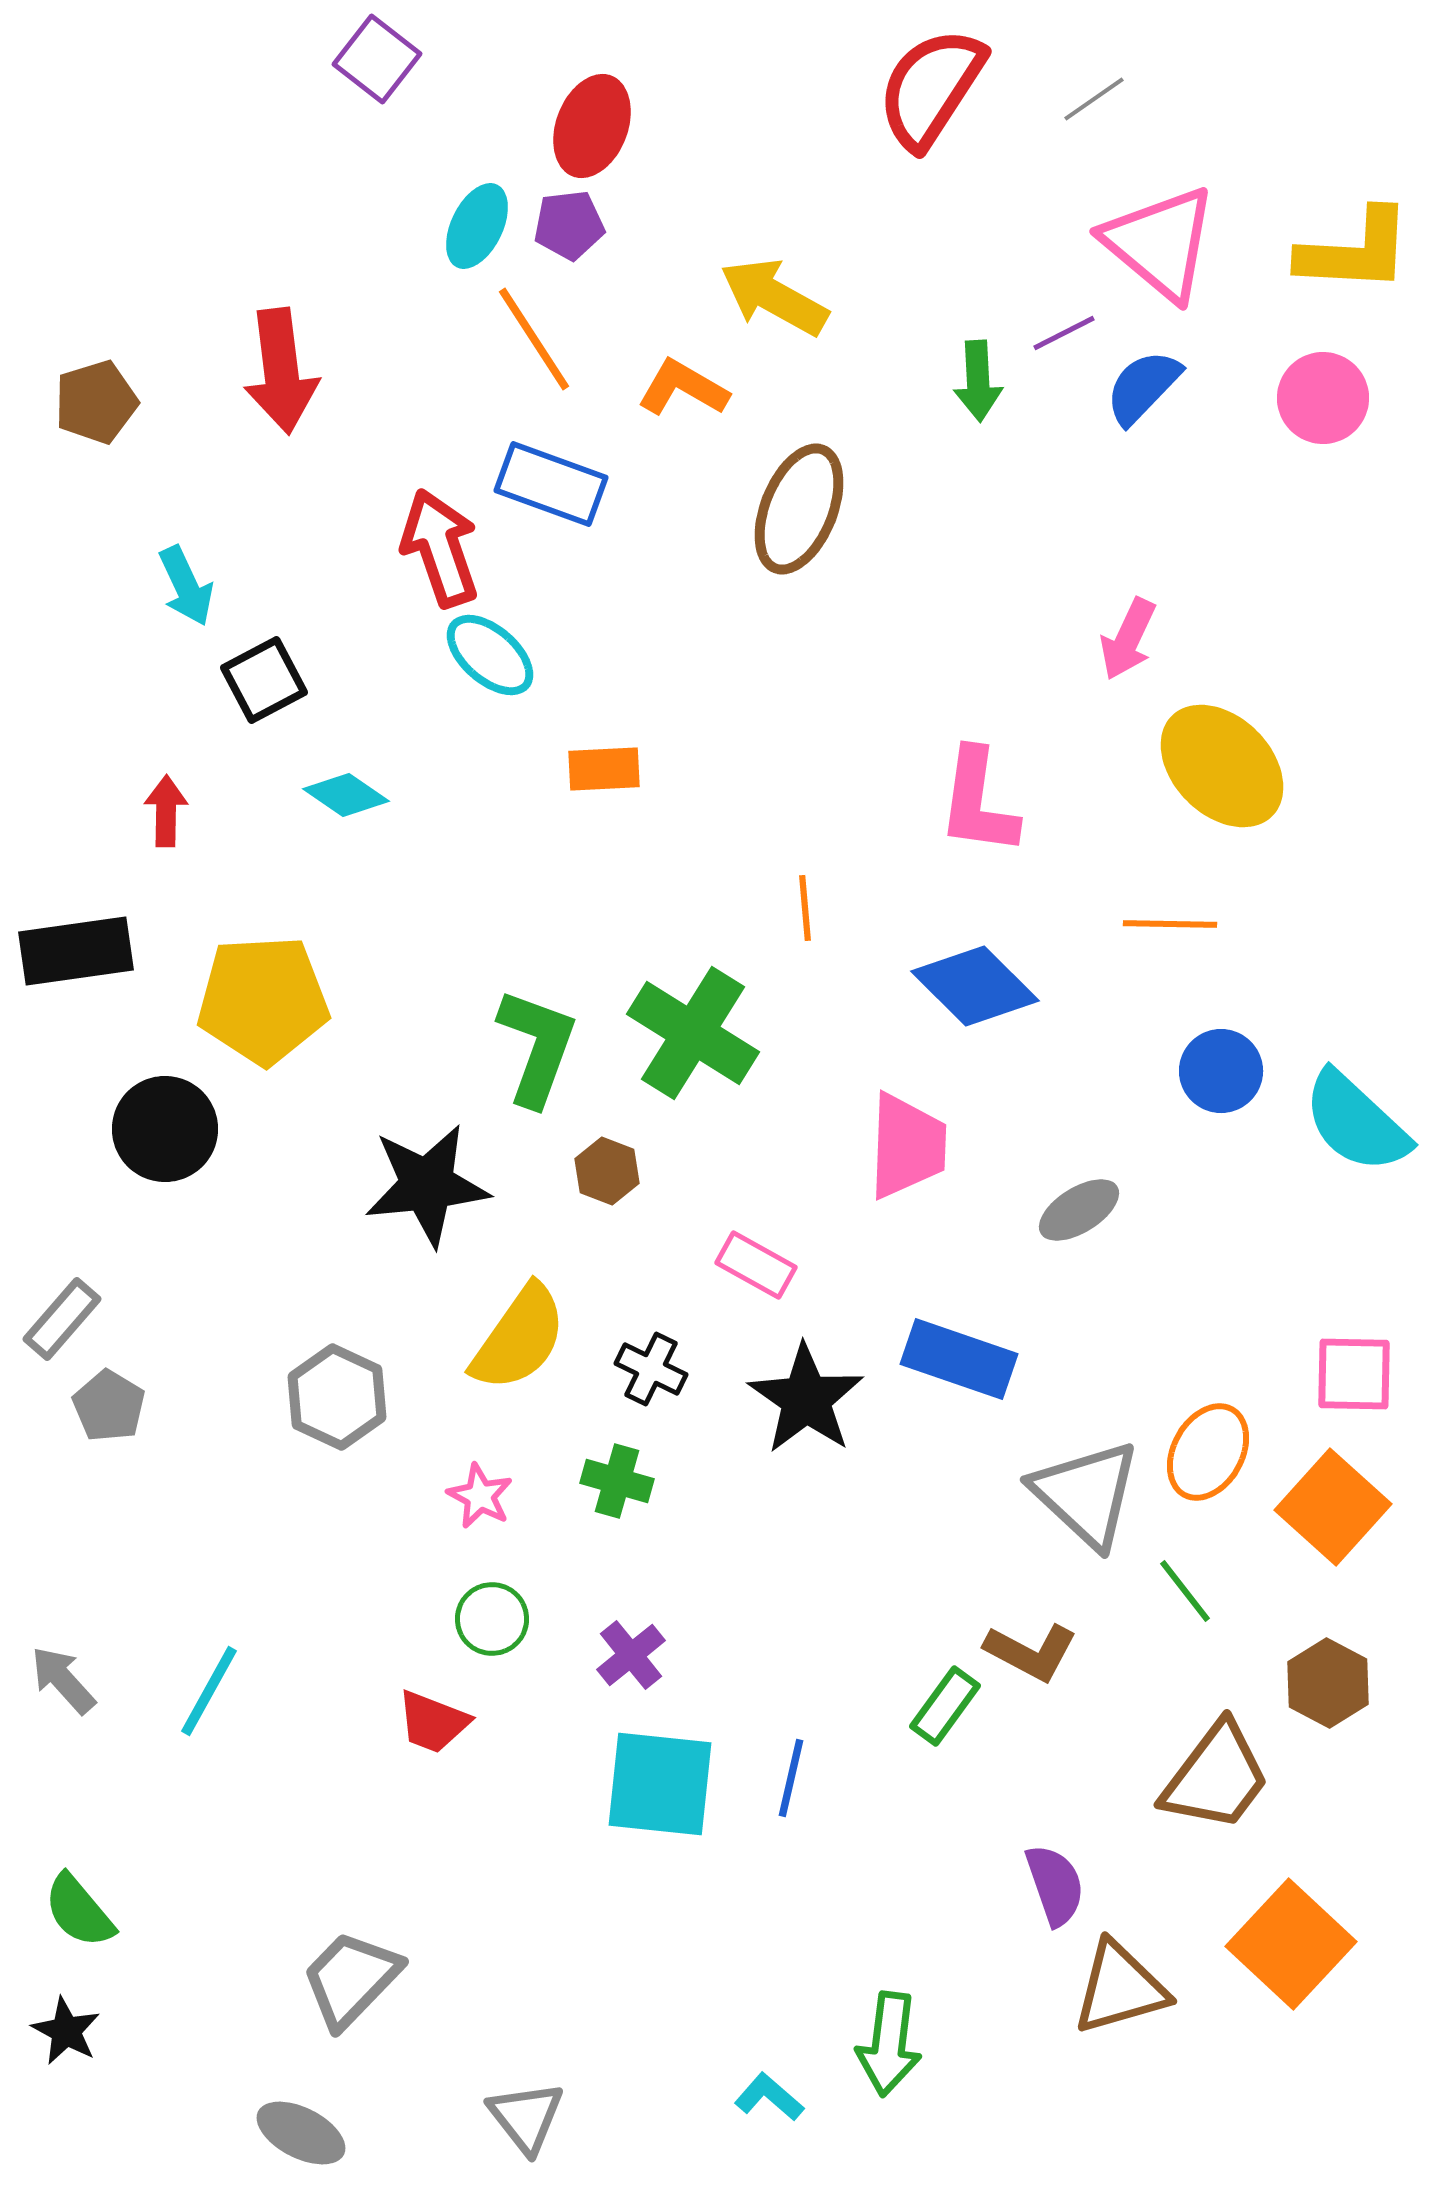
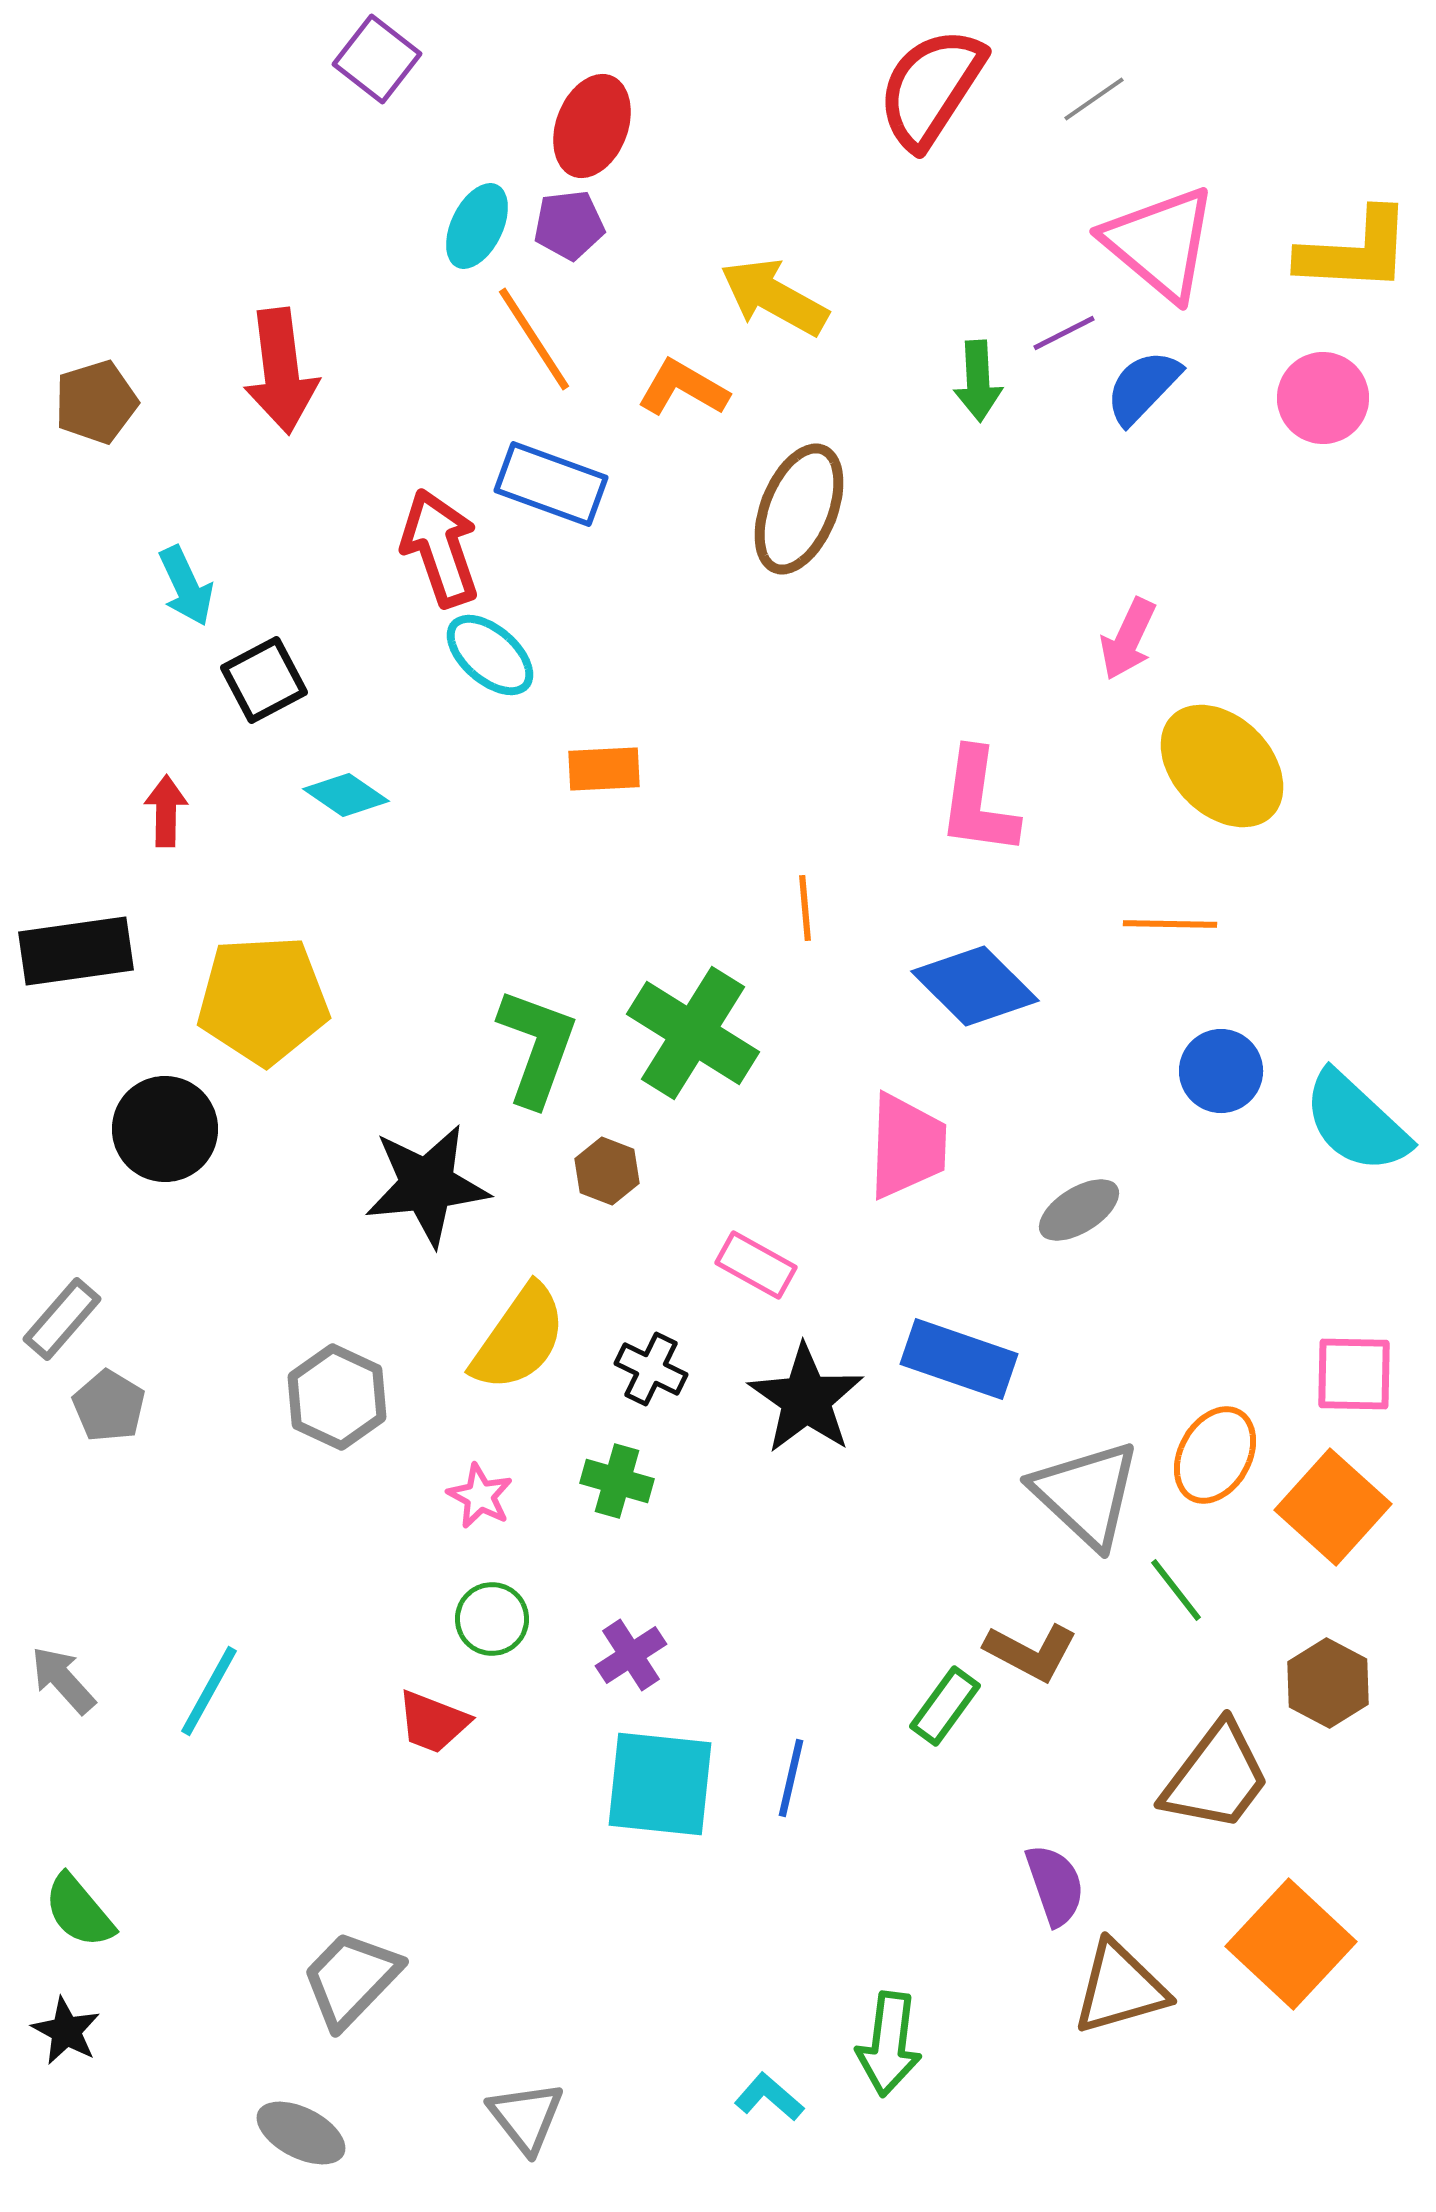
orange ellipse at (1208, 1452): moved 7 px right, 3 px down
green line at (1185, 1591): moved 9 px left, 1 px up
purple cross at (631, 1655): rotated 6 degrees clockwise
